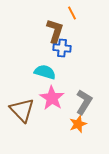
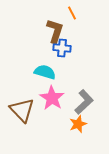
gray L-shape: rotated 15 degrees clockwise
